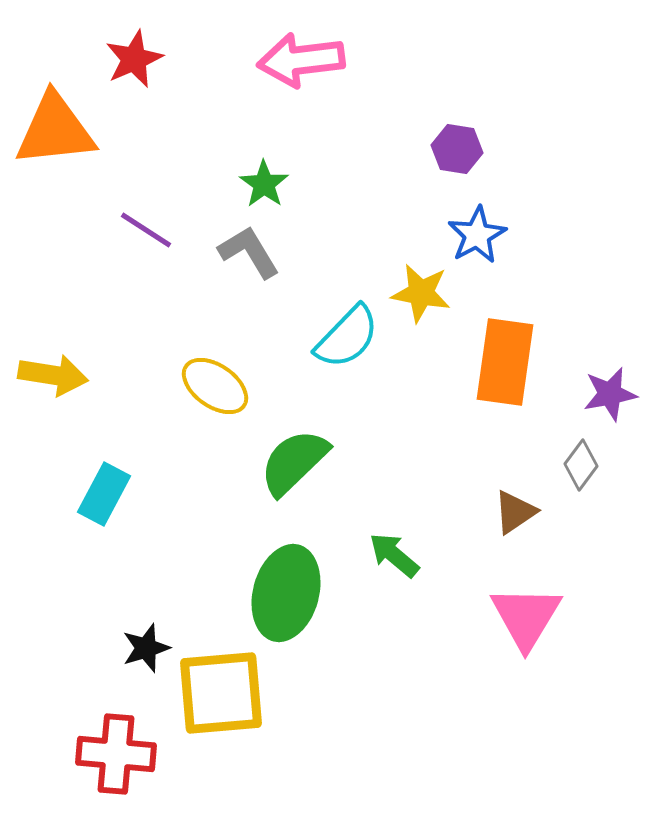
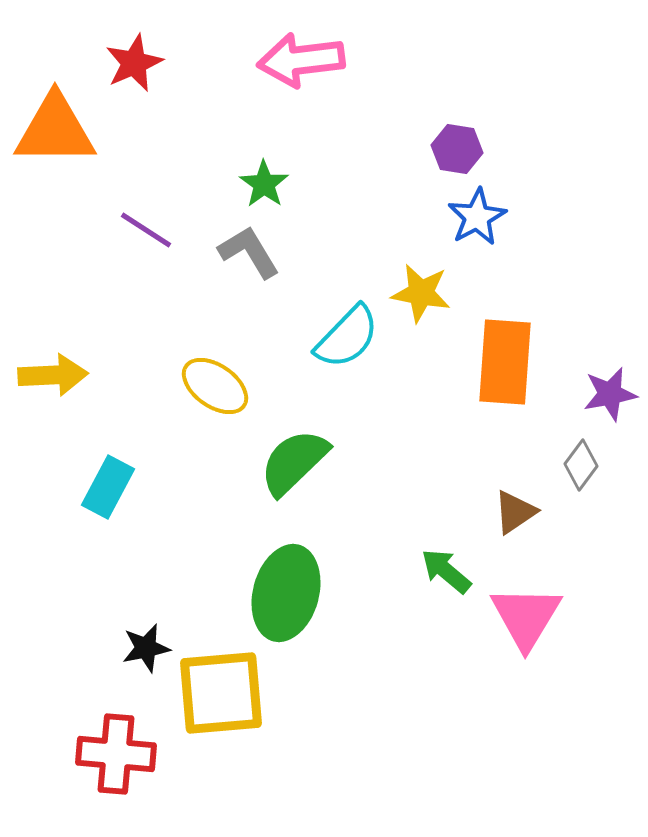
red star: moved 4 px down
orange triangle: rotated 6 degrees clockwise
blue star: moved 18 px up
orange rectangle: rotated 4 degrees counterclockwise
yellow arrow: rotated 12 degrees counterclockwise
cyan rectangle: moved 4 px right, 7 px up
green arrow: moved 52 px right, 16 px down
black star: rotated 6 degrees clockwise
